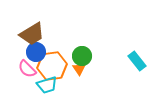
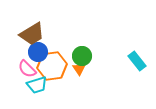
blue circle: moved 2 px right
cyan trapezoid: moved 10 px left
